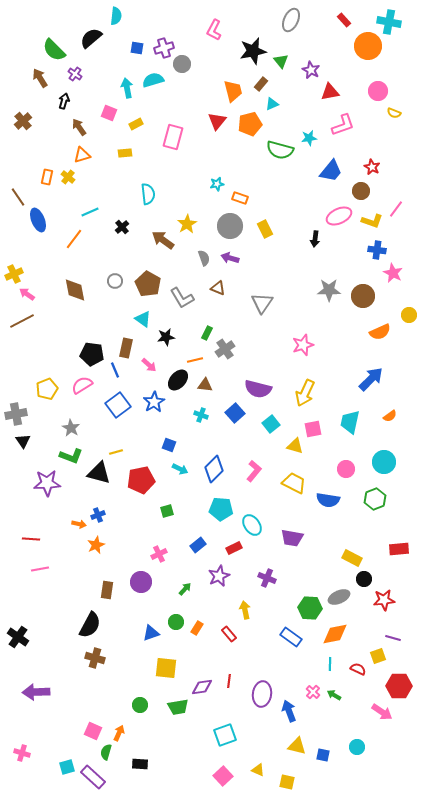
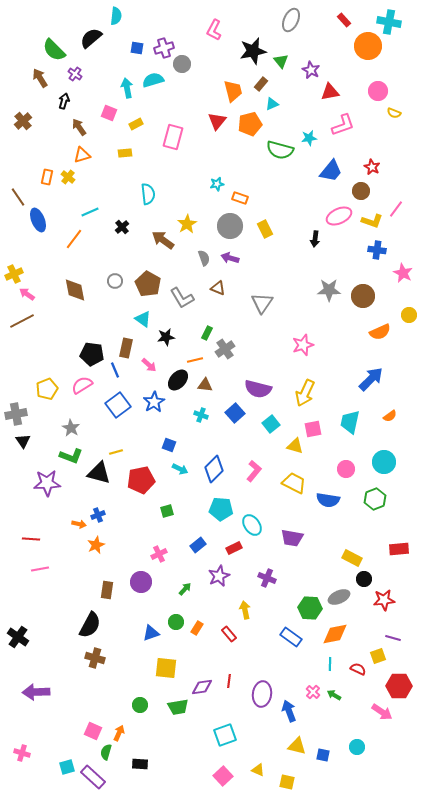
pink star at (393, 273): moved 10 px right
